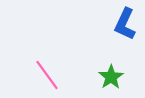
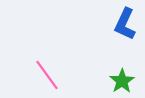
green star: moved 11 px right, 4 px down
